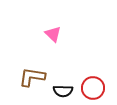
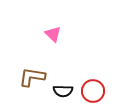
red circle: moved 3 px down
